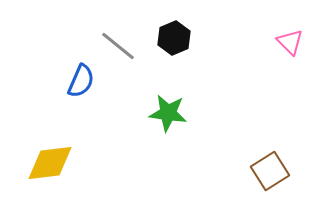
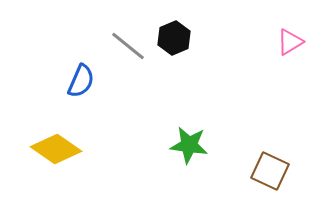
pink triangle: rotated 44 degrees clockwise
gray line: moved 10 px right
green star: moved 21 px right, 32 px down
yellow diamond: moved 6 px right, 14 px up; rotated 42 degrees clockwise
brown square: rotated 33 degrees counterclockwise
